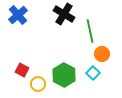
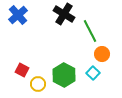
green line: rotated 15 degrees counterclockwise
